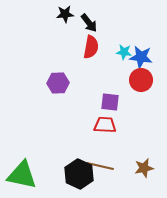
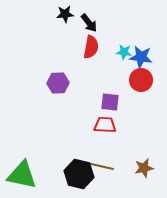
black hexagon: rotated 12 degrees counterclockwise
